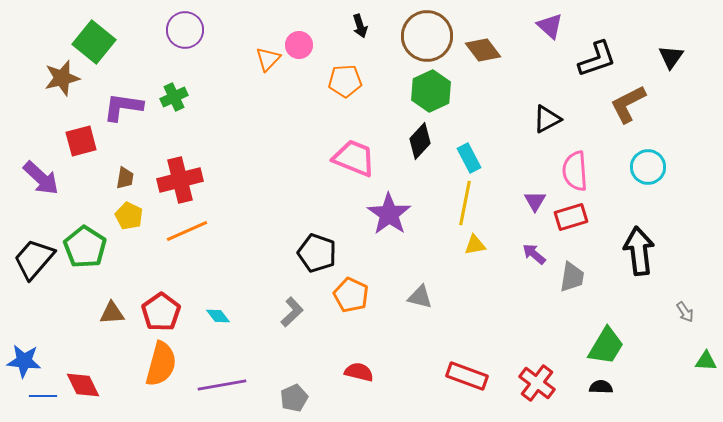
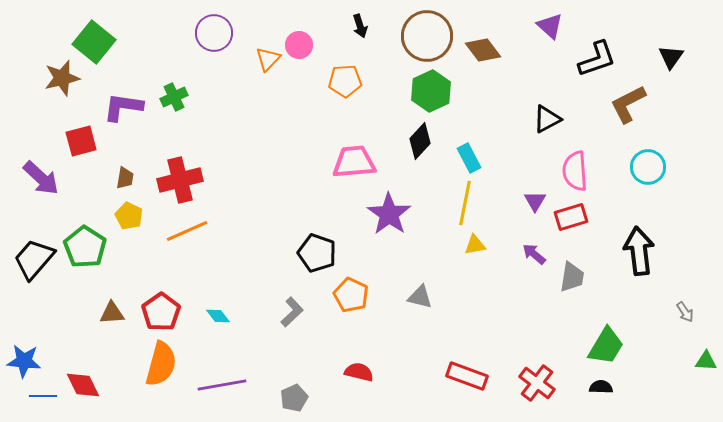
purple circle at (185, 30): moved 29 px right, 3 px down
pink trapezoid at (354, 158): moved 4 px down; rotated 27 degrees counterclockwise
